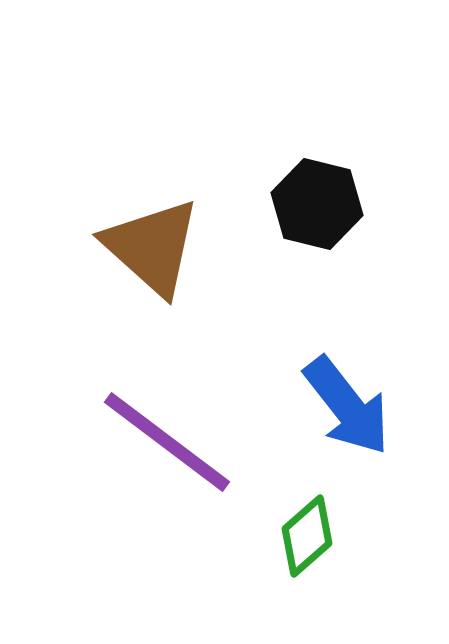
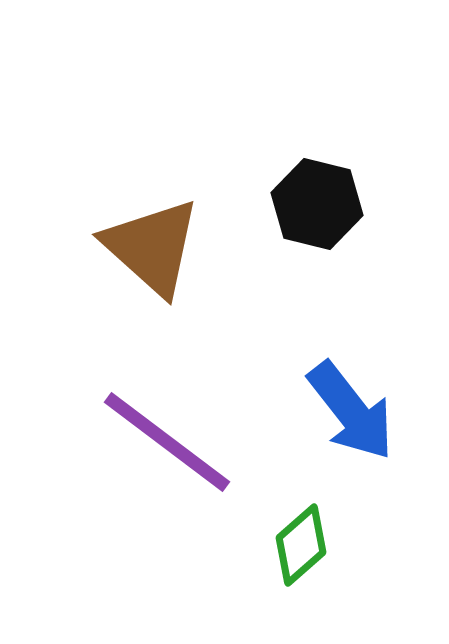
blue arrow: moved 4 px right, 5 px down
green diamond: moved 6 px left, 9 px down
